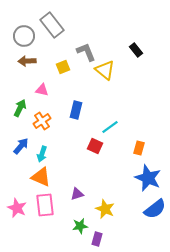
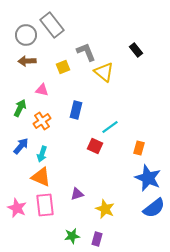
gray circle: moved 2 px right, 1 px up
yellow triangle: moved 1 px left, 2 px down
blue semicircle: moved 1 px left, 1 px up
green star: moved 8 px left, 10 px down
